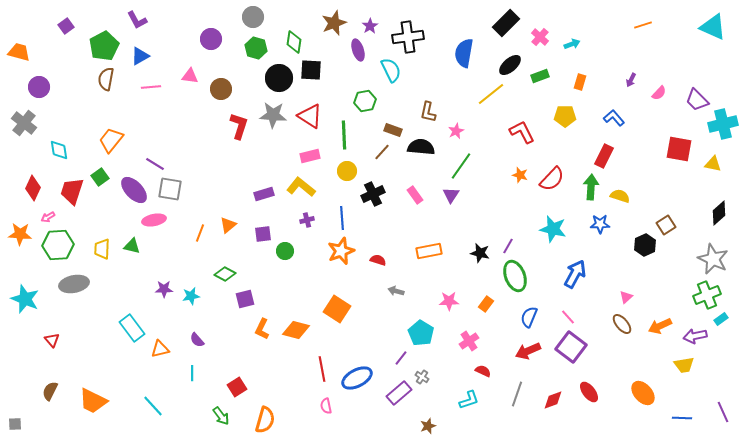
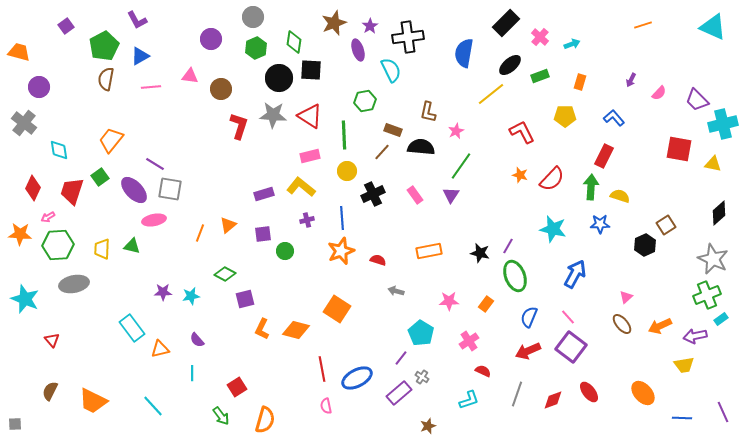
green hexagon at (256, 48): rotated 20 degrees clockwise
purple star at (164, 289): moved 1 px left, 3 px down
